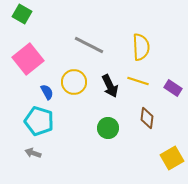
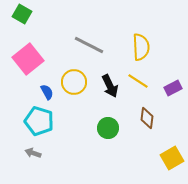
yellow line: rotated 15 degrees clockwise
purple rectangle: rotated 60 degrees counterclockwise
